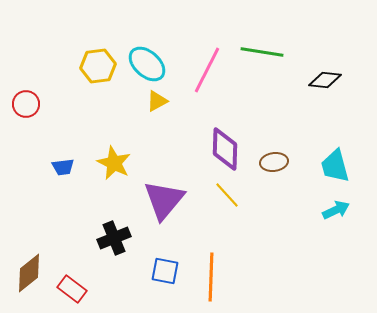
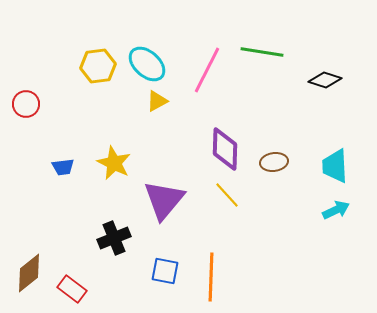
black diamond: rotated 12 degrees clockwise
cyan trapezoid: rotated 12 degrees clockwise
